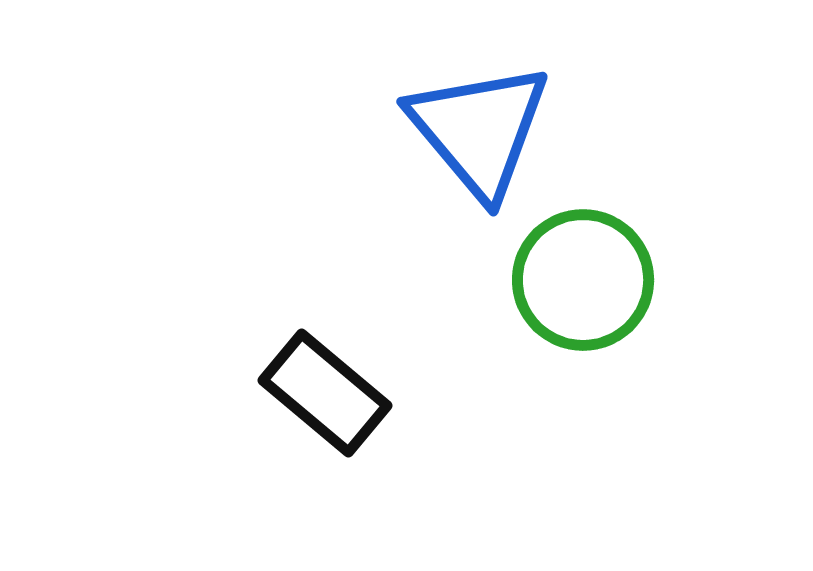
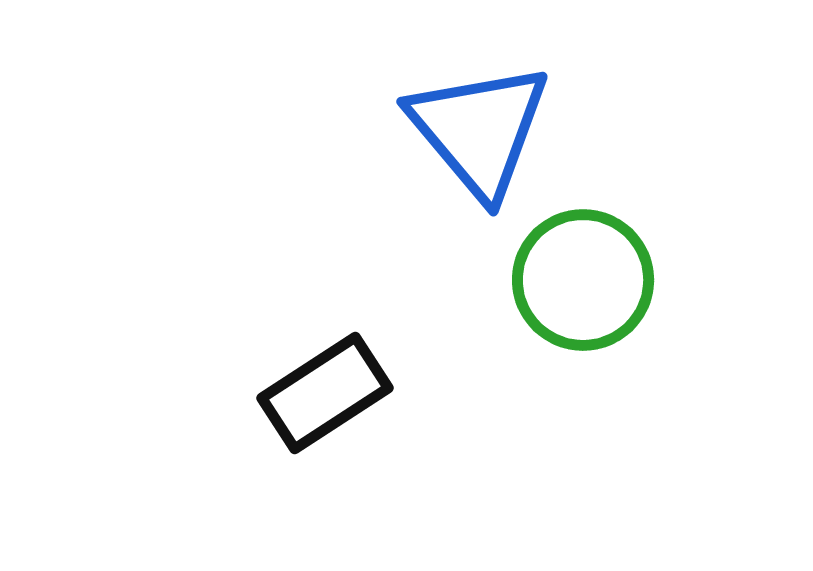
black rectangle: rotated 73 degrees counterclockwise
